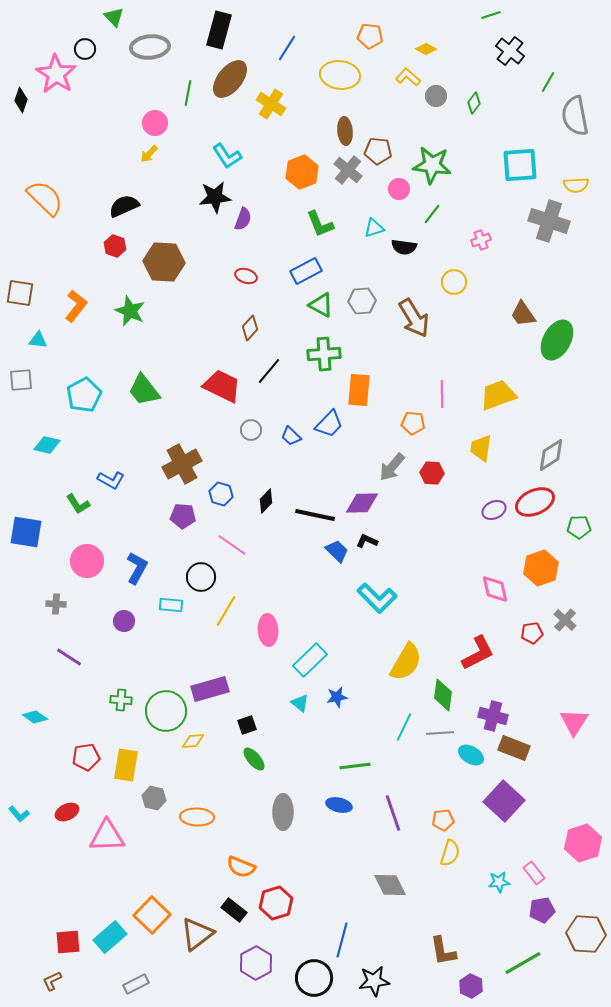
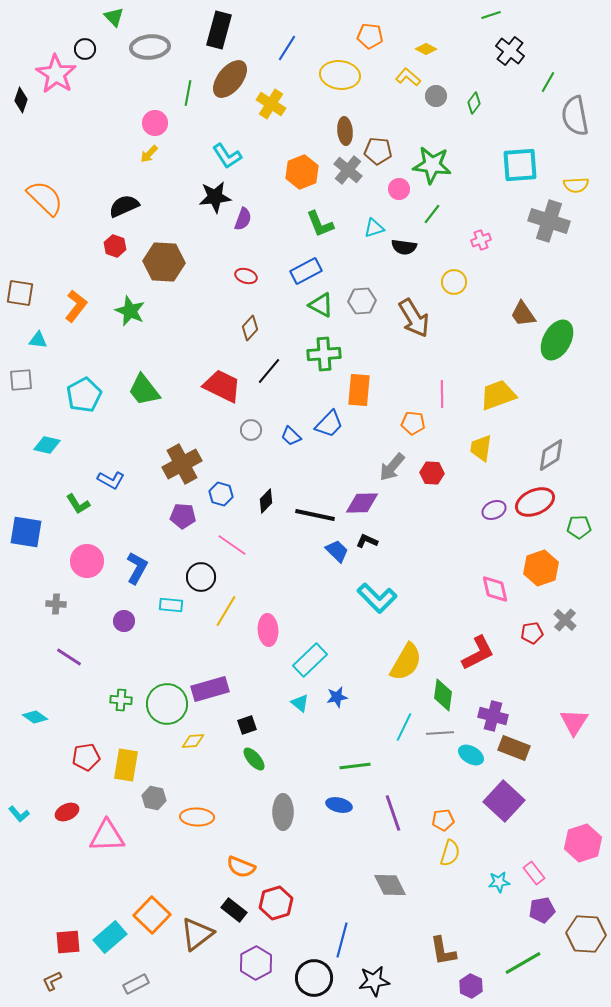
green circle at (166, 711): moved 1 px right, 7 px up
